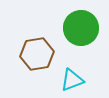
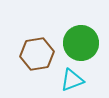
green circle: moved 15 px down
